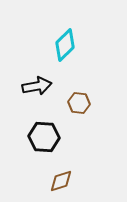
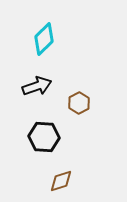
cyan diamond: moved 21 px left, 6 px up
black arrow: rotated 8 degrees counterclockwise
brown hexagon: rotated 25 degrees clockwise
